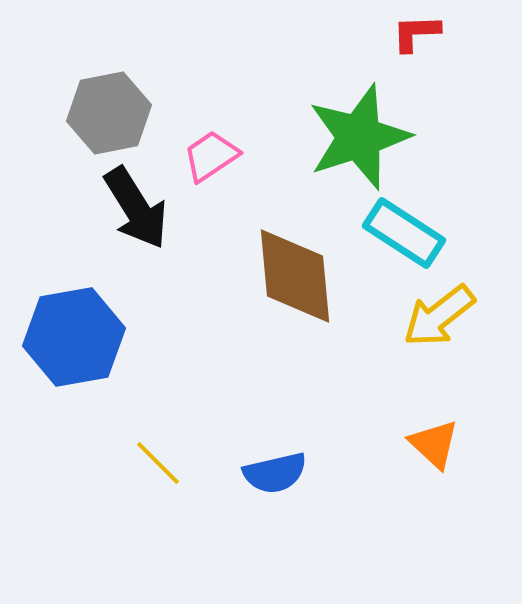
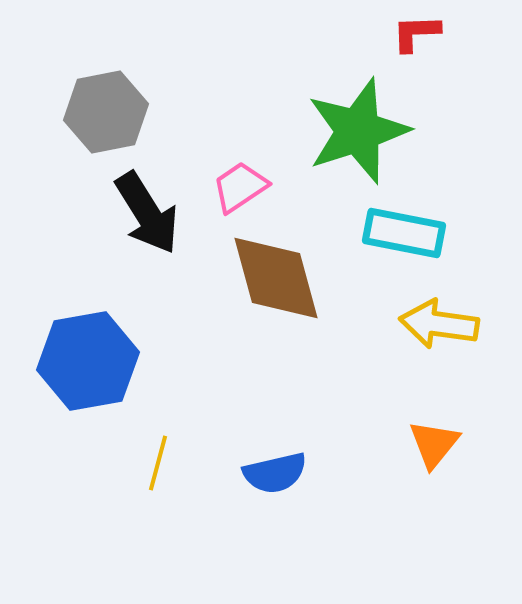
gray hexagon: moved 3 px left, 1 px up
green star: moved 1 px left, 6 px up
pink trapezoid: moved 29 px right, 31 px down
black arrow: moved 11 px right, 5 px down
cyan rectangle: rotated 22 degrees counterclockwise
brown diamond: moved 19 px left, 2 px down; rotated 10 degrees counterclockwise
yellow arrow: moved 8 px down; rotated 46 degrees clockwise
blue hexagon: moved 14 px right, 24 px down
orange triangle: rotated 26 degrees clockwise
yellow line: rotated 60 degrees clockwise
